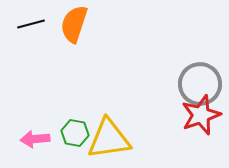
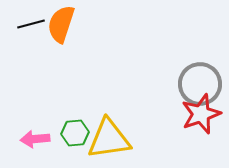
orange semicircle: moved 13 px left
red star: moved 1 px up
green hexagon: rotated 16 degrees counterclockwise
